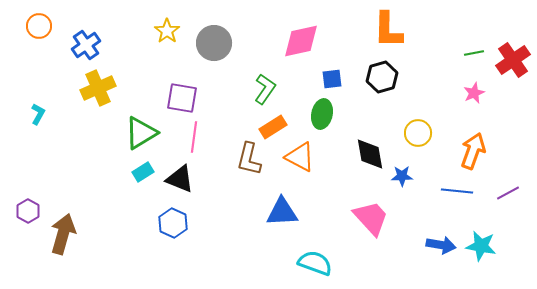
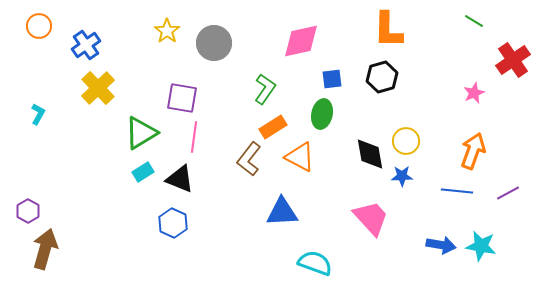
green line: moved 32 px up; rotated 42 degrees clockwise
yellow cross: rotated 20 degrees counterclockwise
yellow circle: moved 12 px left, 8 px down
brown L-shape: rotated 24 degrees clockwise
brown arrow: moved 18 px left, 15 px down
